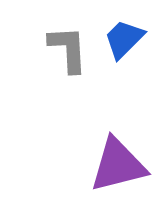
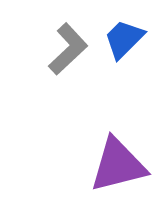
gray L-shape: rotated 50 degrees clockwise
